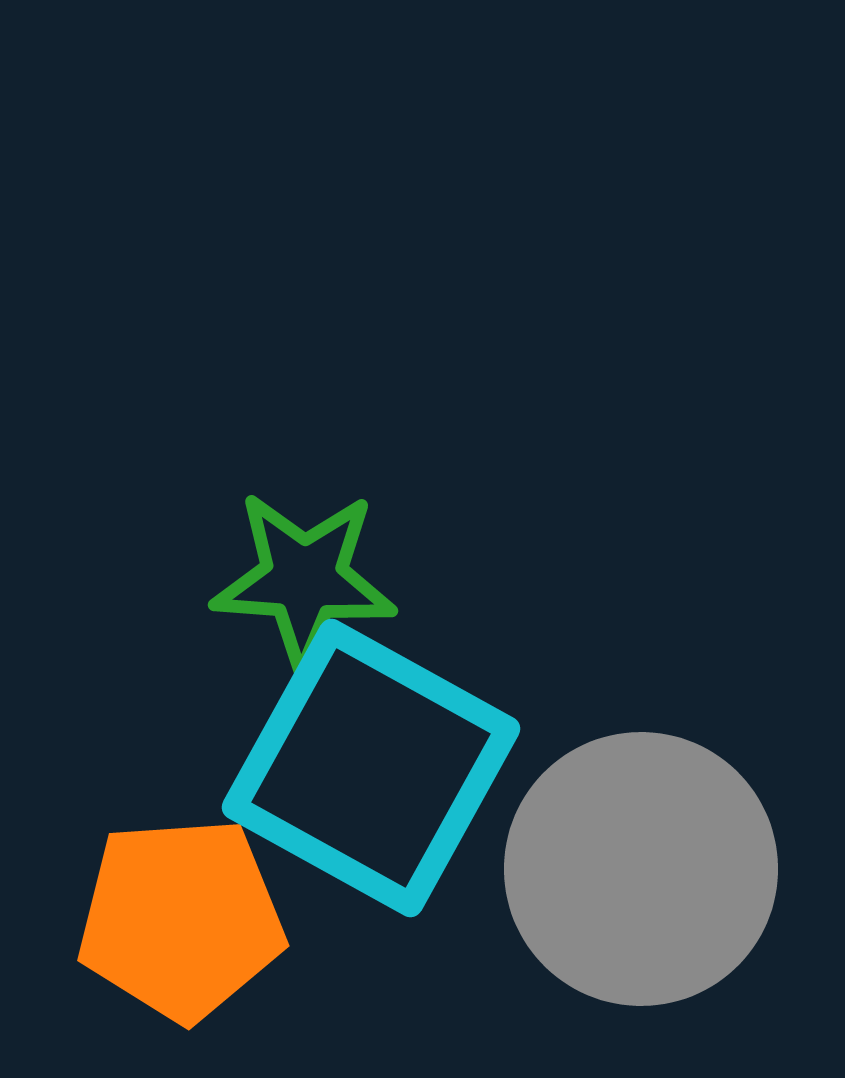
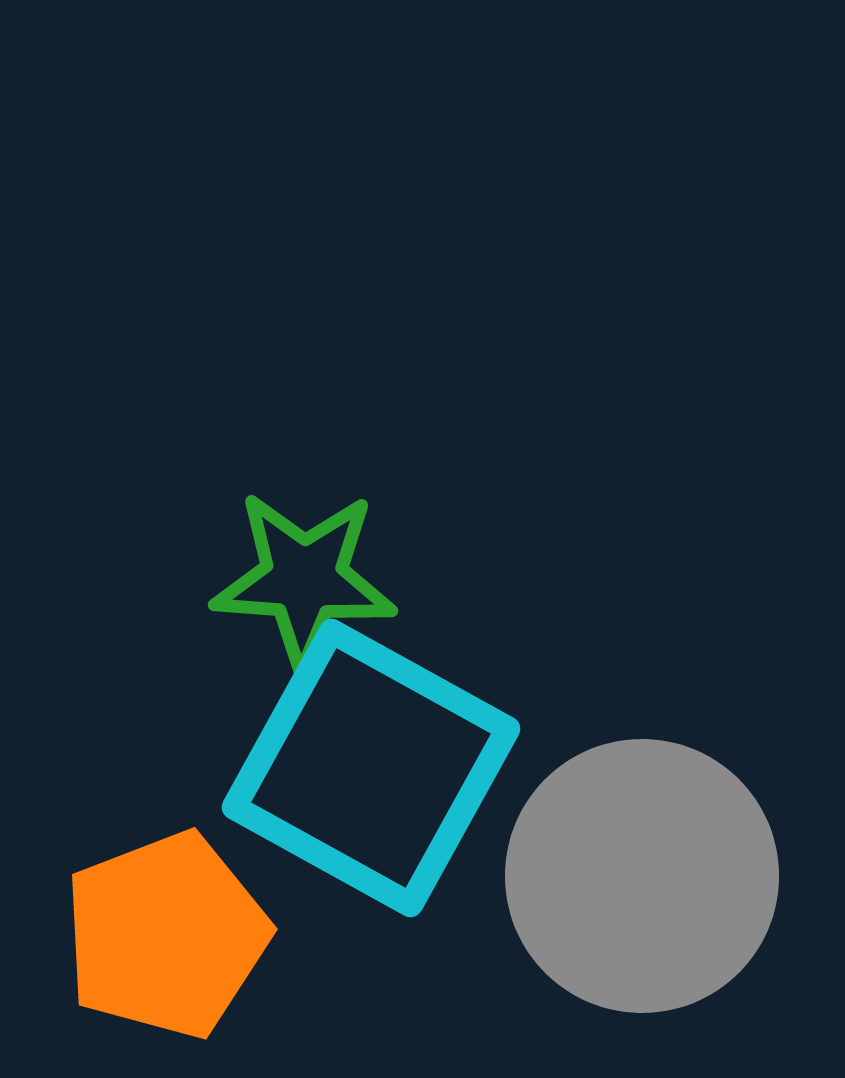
gray circle: moved 1 px right, 7 px down
orange pentagon: moved 15 px left, 16 px down; rotated 17 degrees counterclockwise
